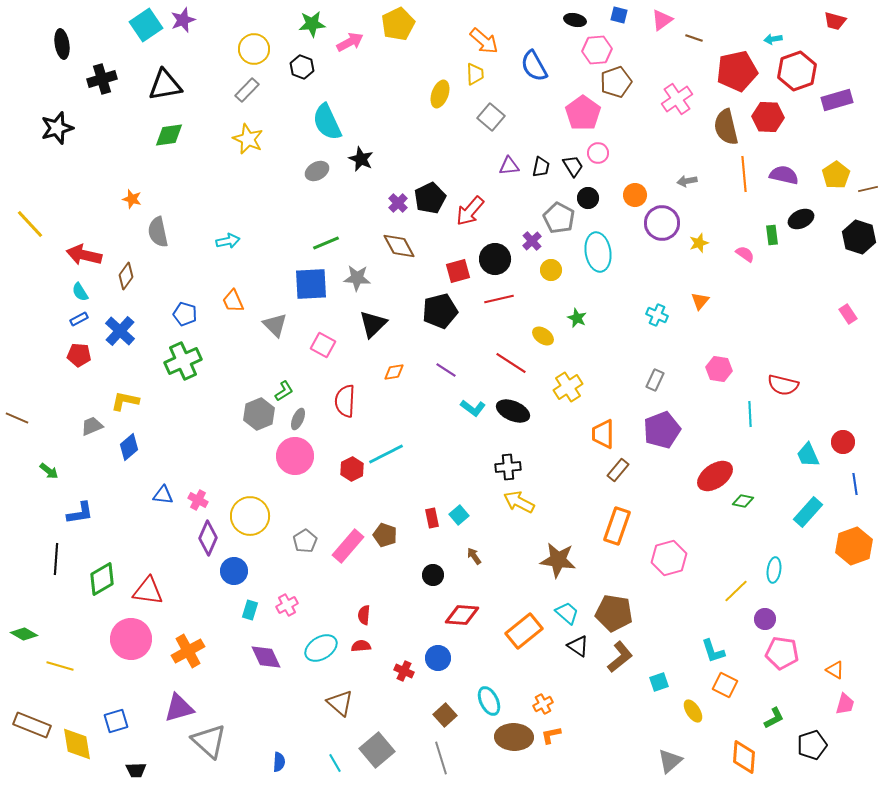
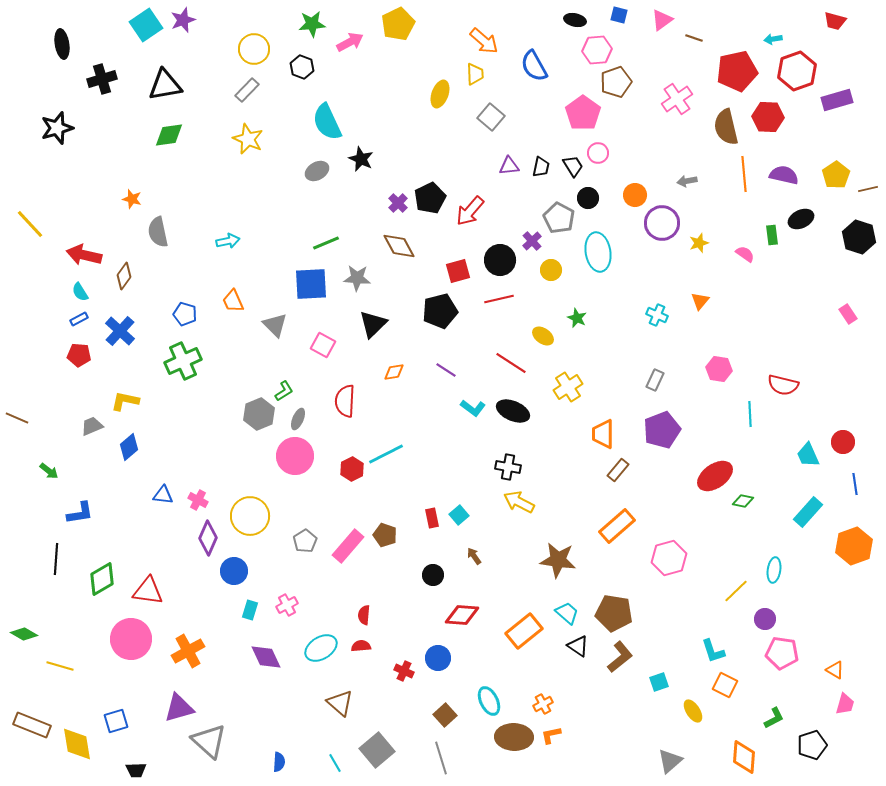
black circle at (495, 259): moved 5 px right, 1 px down
brown diamond at (126, 276): moved 2 px left
black cross at (508, 467): rotated 15 degrees clockwise
orange rectangle at (617, 526): rotated 30 degrees clockwise
